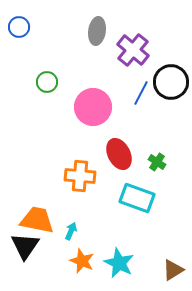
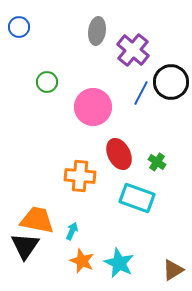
cyan arrow: moved 1 px right
